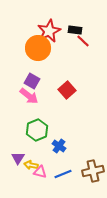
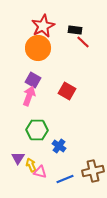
red star: moved 6 px left, 5 px up
red line: moved 1 px down
purple square: moved 1 px right, 1 px up
red square: moved 1 px down; rotated 18 degrees counterclockwise
pink arrow: rotated 108 degrees counterclockwise
green hexagon: rotated 25 degrees clockwise
yellow arrow: rotated 56 degrees clockwise
blue line: moved 2 px right, 5 px down
